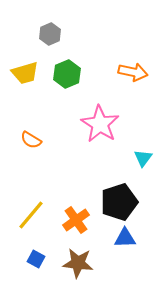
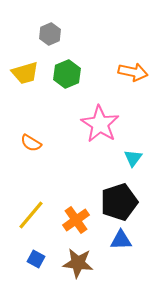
orange semicircle: moved 3 px down
cyan triangle: moved 10 px left
blue triangle: moved 4 px left, 2 px down
